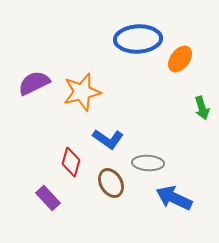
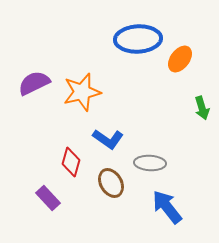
gray ellipse: moved 2 px right
blue arrow: moved 7 px left, 9 px down; rotated 27 degrees clockwise
